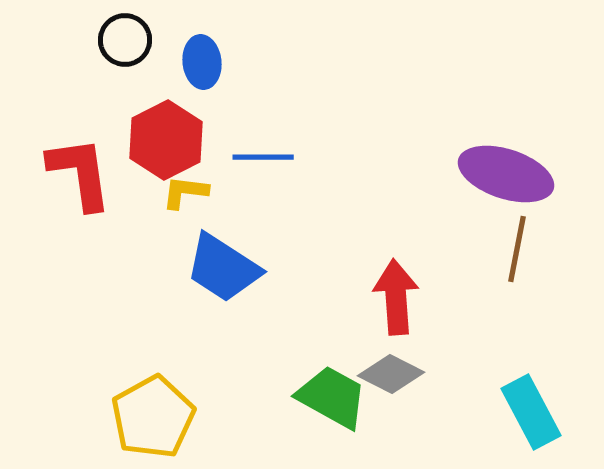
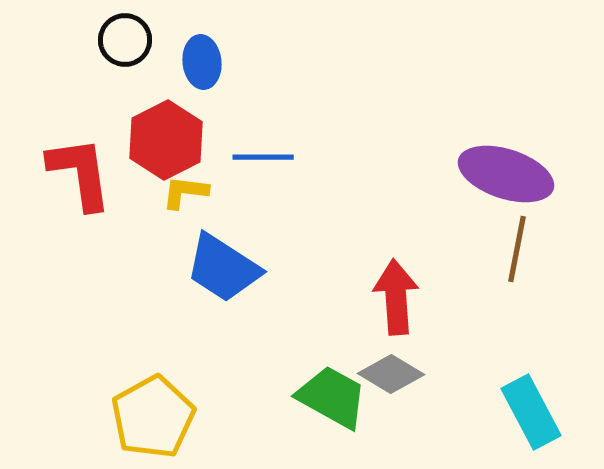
gray diamond: rotated 4 degrees clockwise
